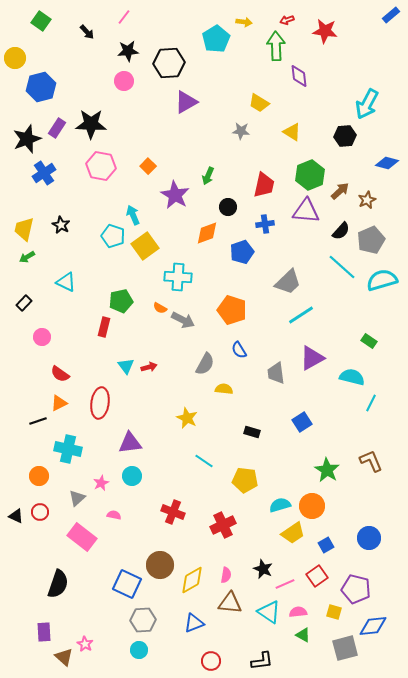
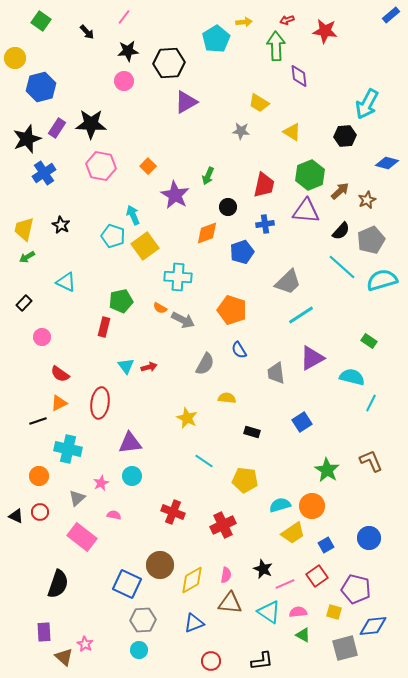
yellow arrow at (244, 22): rotated 14 degrees counterclockwise
yellow semicircle at (224, 389): moved 3 px right, 9 px down
